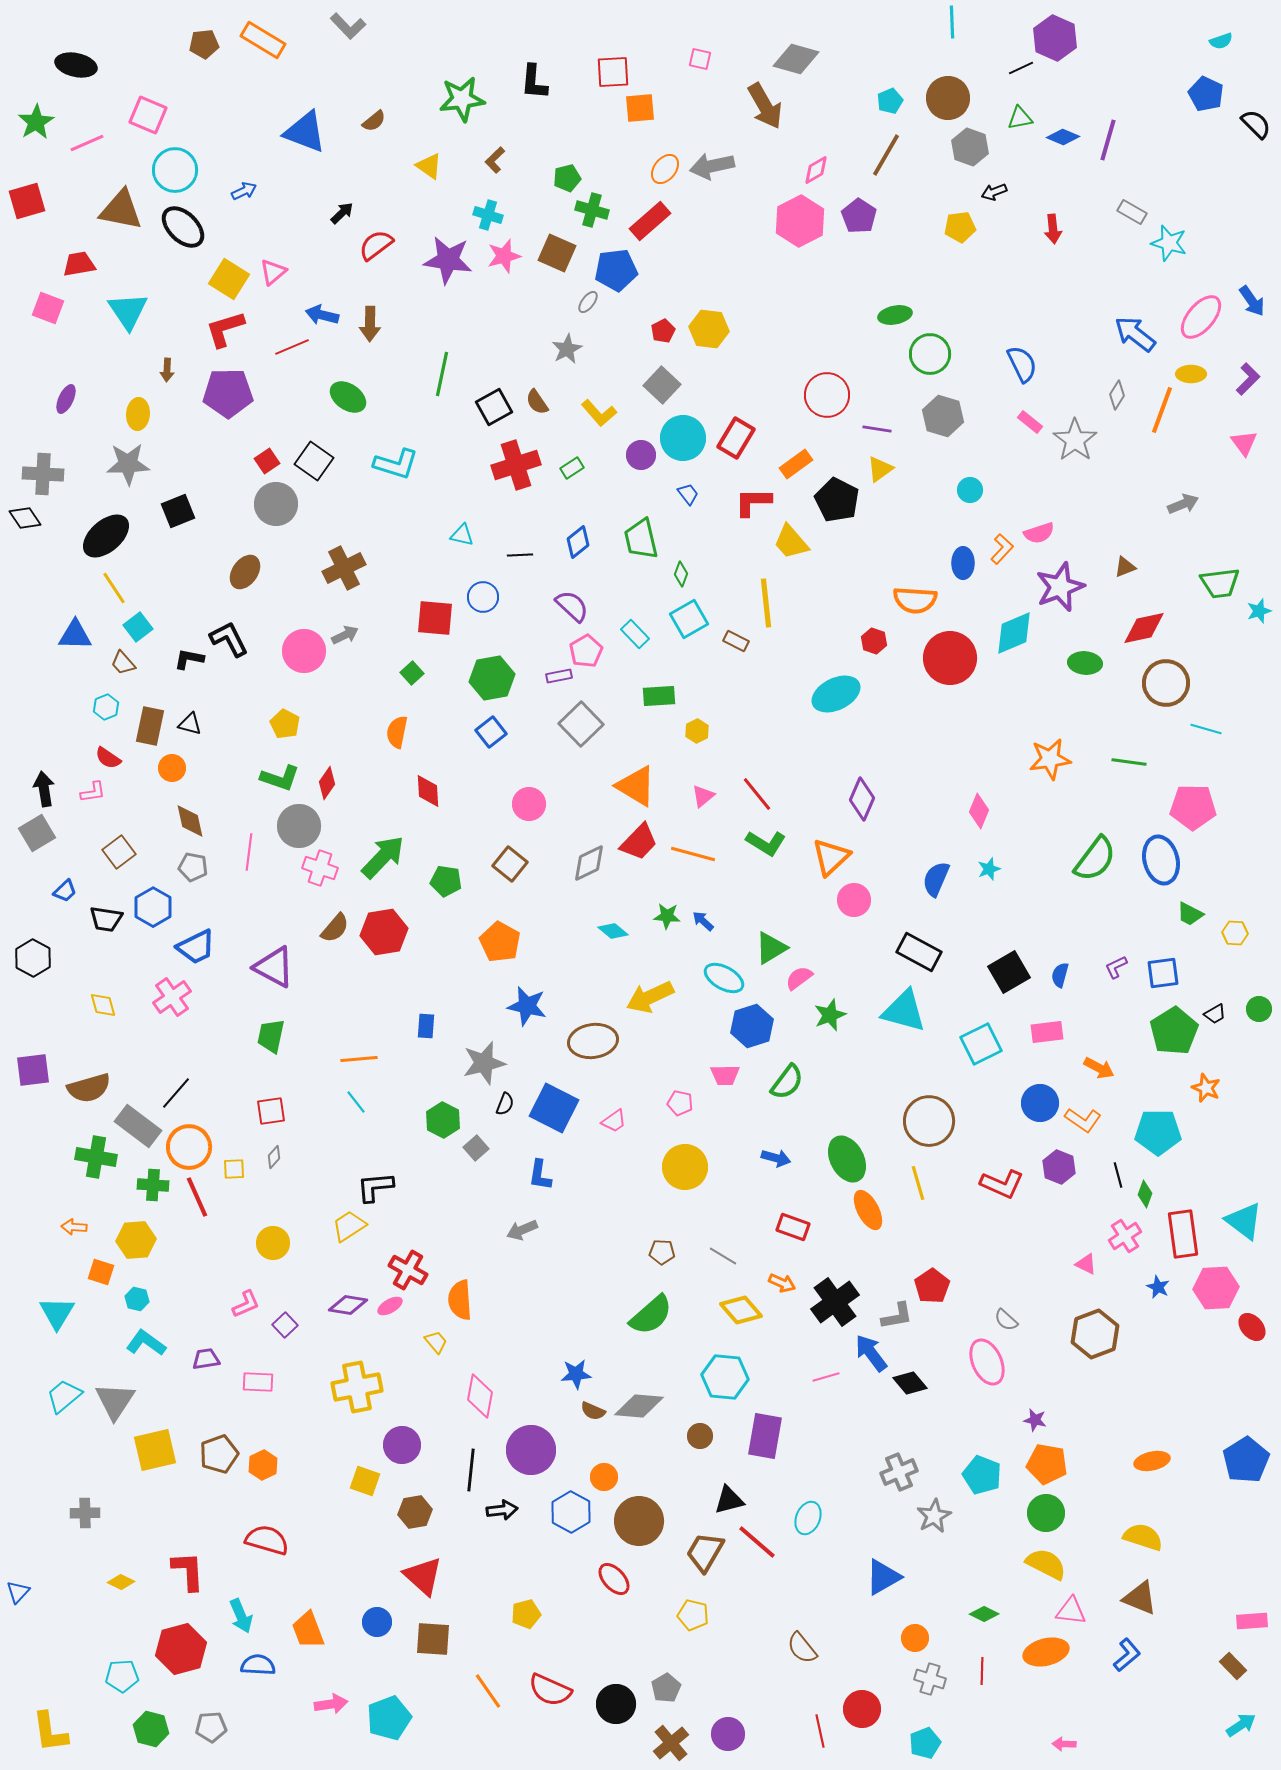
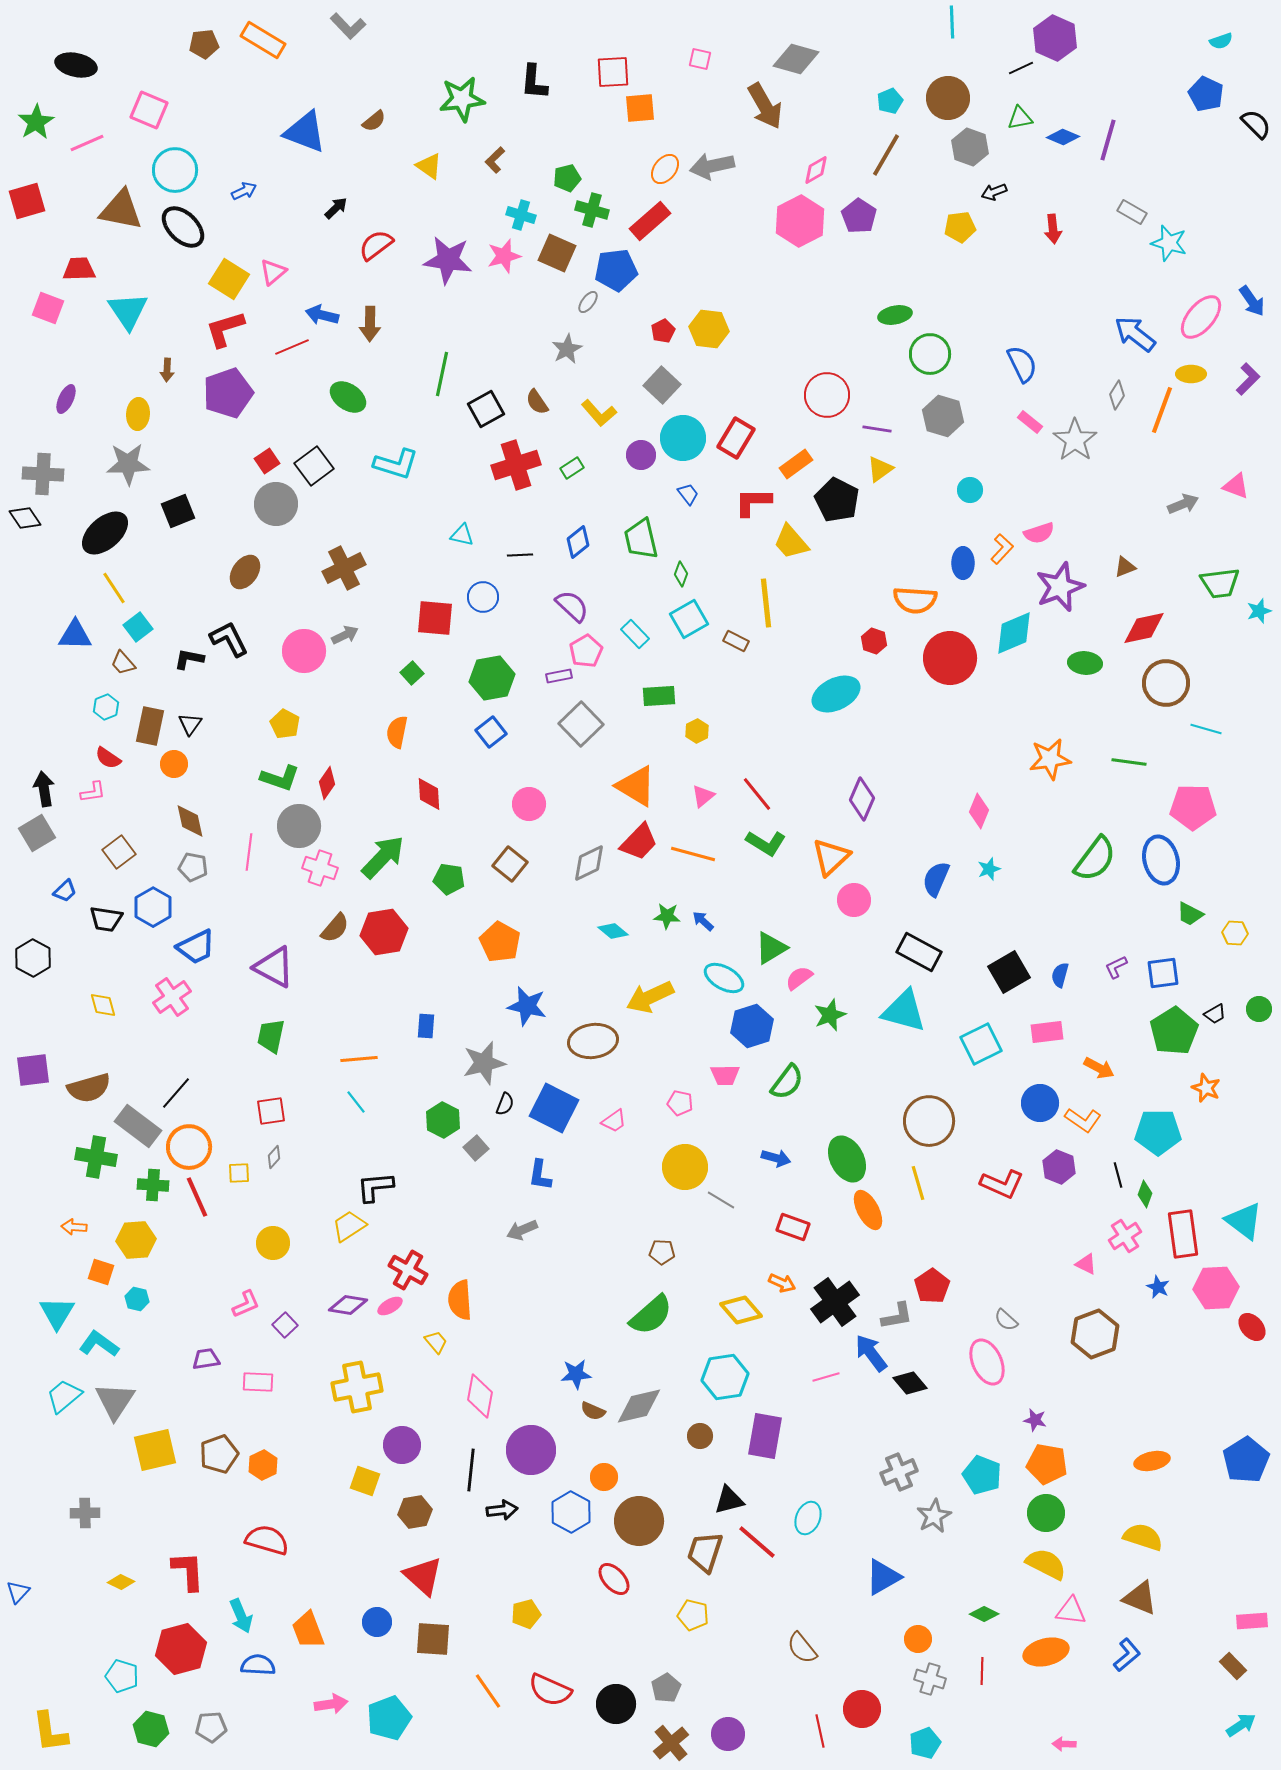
pink square at (148, 115): moved 1 px right, 5 px up
black arrow at (342, 213): moved 6 px left, 5 px up
cyan cross at (488, 215): moved 33 px right
red trapezoid at (79, 264): moved 5 px down; rotated 8 degrees clockwise
purple pentagon at (228, 393): rotated 18 degrees counterclockwise
black square at (494, 407): moved 8 px left, 2 px down
pink triangle at (1244, 443): moved 8 px left, 43 px down; rotated 32 degrees counterclockwise
black square at (314, 461): moved 5 px down; rotated 18 degrees clockwise
black ellipse at (106, 536): moved 1 px left, 3 px up
black triangle at (190, 724): rotated 50 degrees clockwise
orange circle at (172, 768): moved 2 px right, 4 px up
red diamond at (428, 791): moved 1 px right, 3 px down
green pentagon at (446, 881): moved 3 px right, 2 px up
yellow square at (234, 1169): moved 5 px right, 4 px down
gray line at (723, 1256): moved 2 px left, 56 px up
cyan L-shape at (146, 1343): moved 47 px left, 1 px down
cyan hexagon at (725, 1377): rotated 15 degrees counterclockwise
gray diamond at (639, 1406): rotated 18 degrees counterclockwise
brown trapezoid at (705, 1552): rotated 12 degrees counterclockwise
orange circle at (915, 1638): moved 3 px right, 1 px down
cyan pentagon at (122, 1676): rotated 20 degrees clockwise
